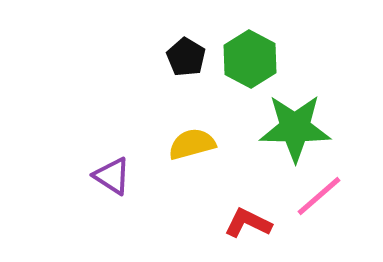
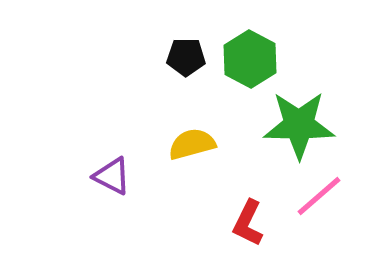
black pentagon: rotated 30 degrees counterclockwise
green star: moved 4 px right, 3 px up
purple triangle: rotated 6 degrees counterclockwise
red L-shape: rotated 90 degrees counterclockwise
